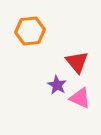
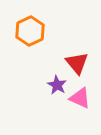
orange hexagon: rotated 20 degrees counterclockwise
red triangle: moved 1 px down
